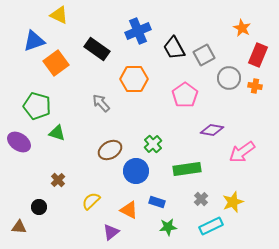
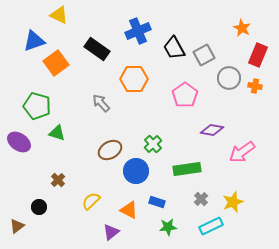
brown triangle: moved 2 px left, 1 px up; rotated 42 degrees counterclockwise
